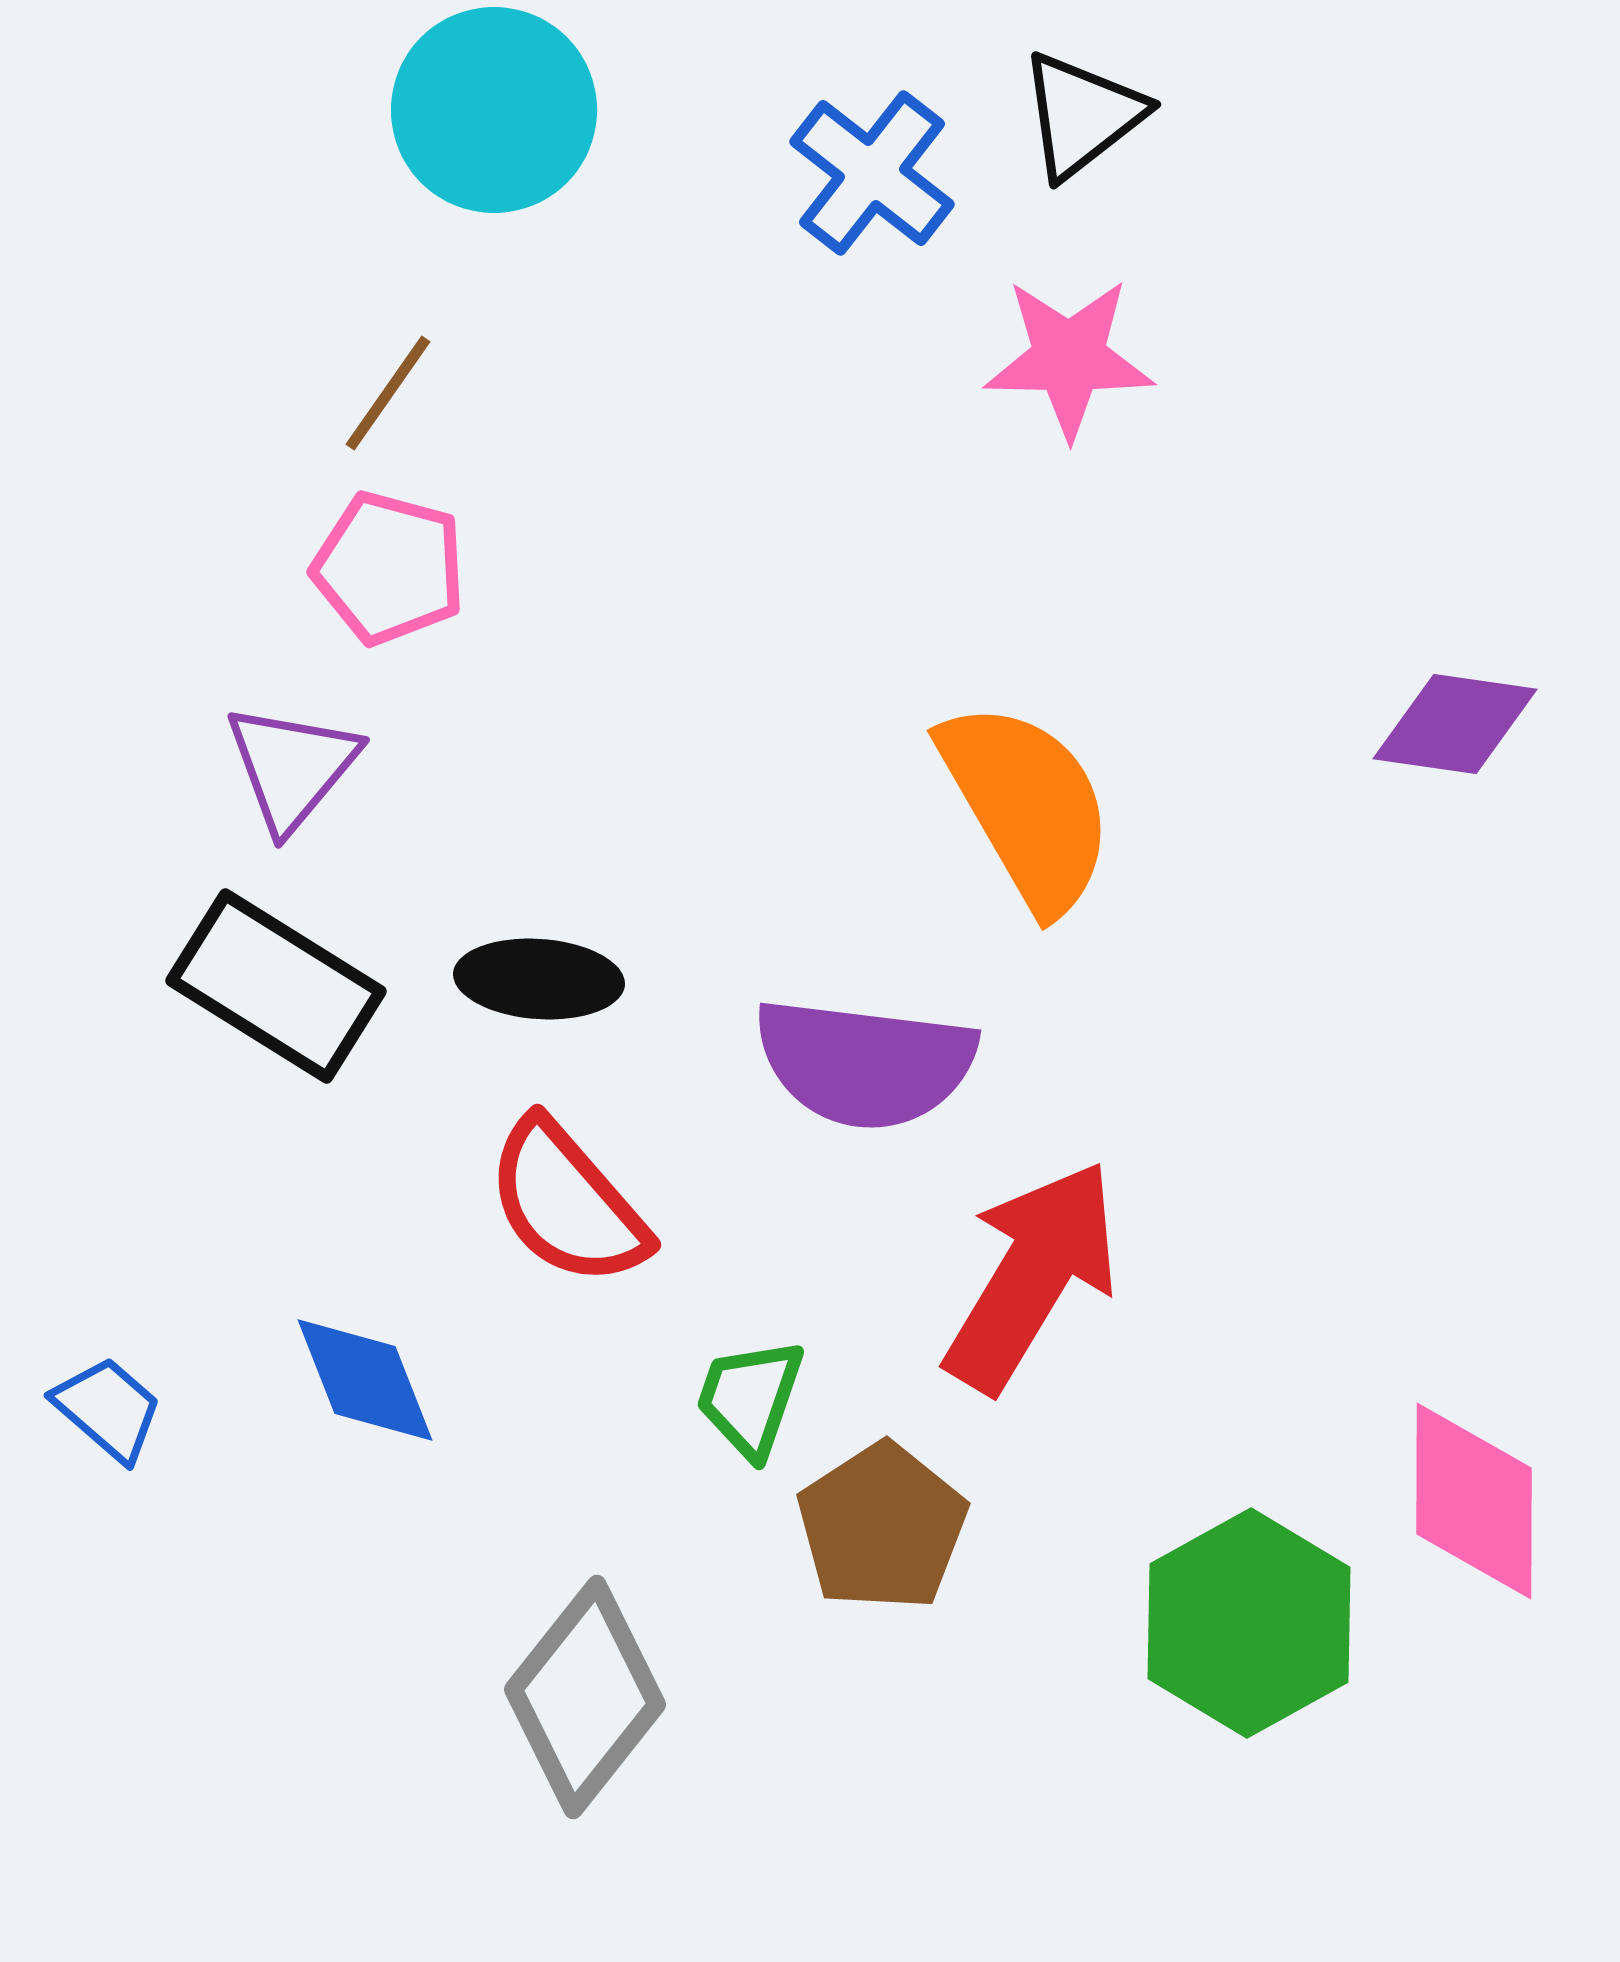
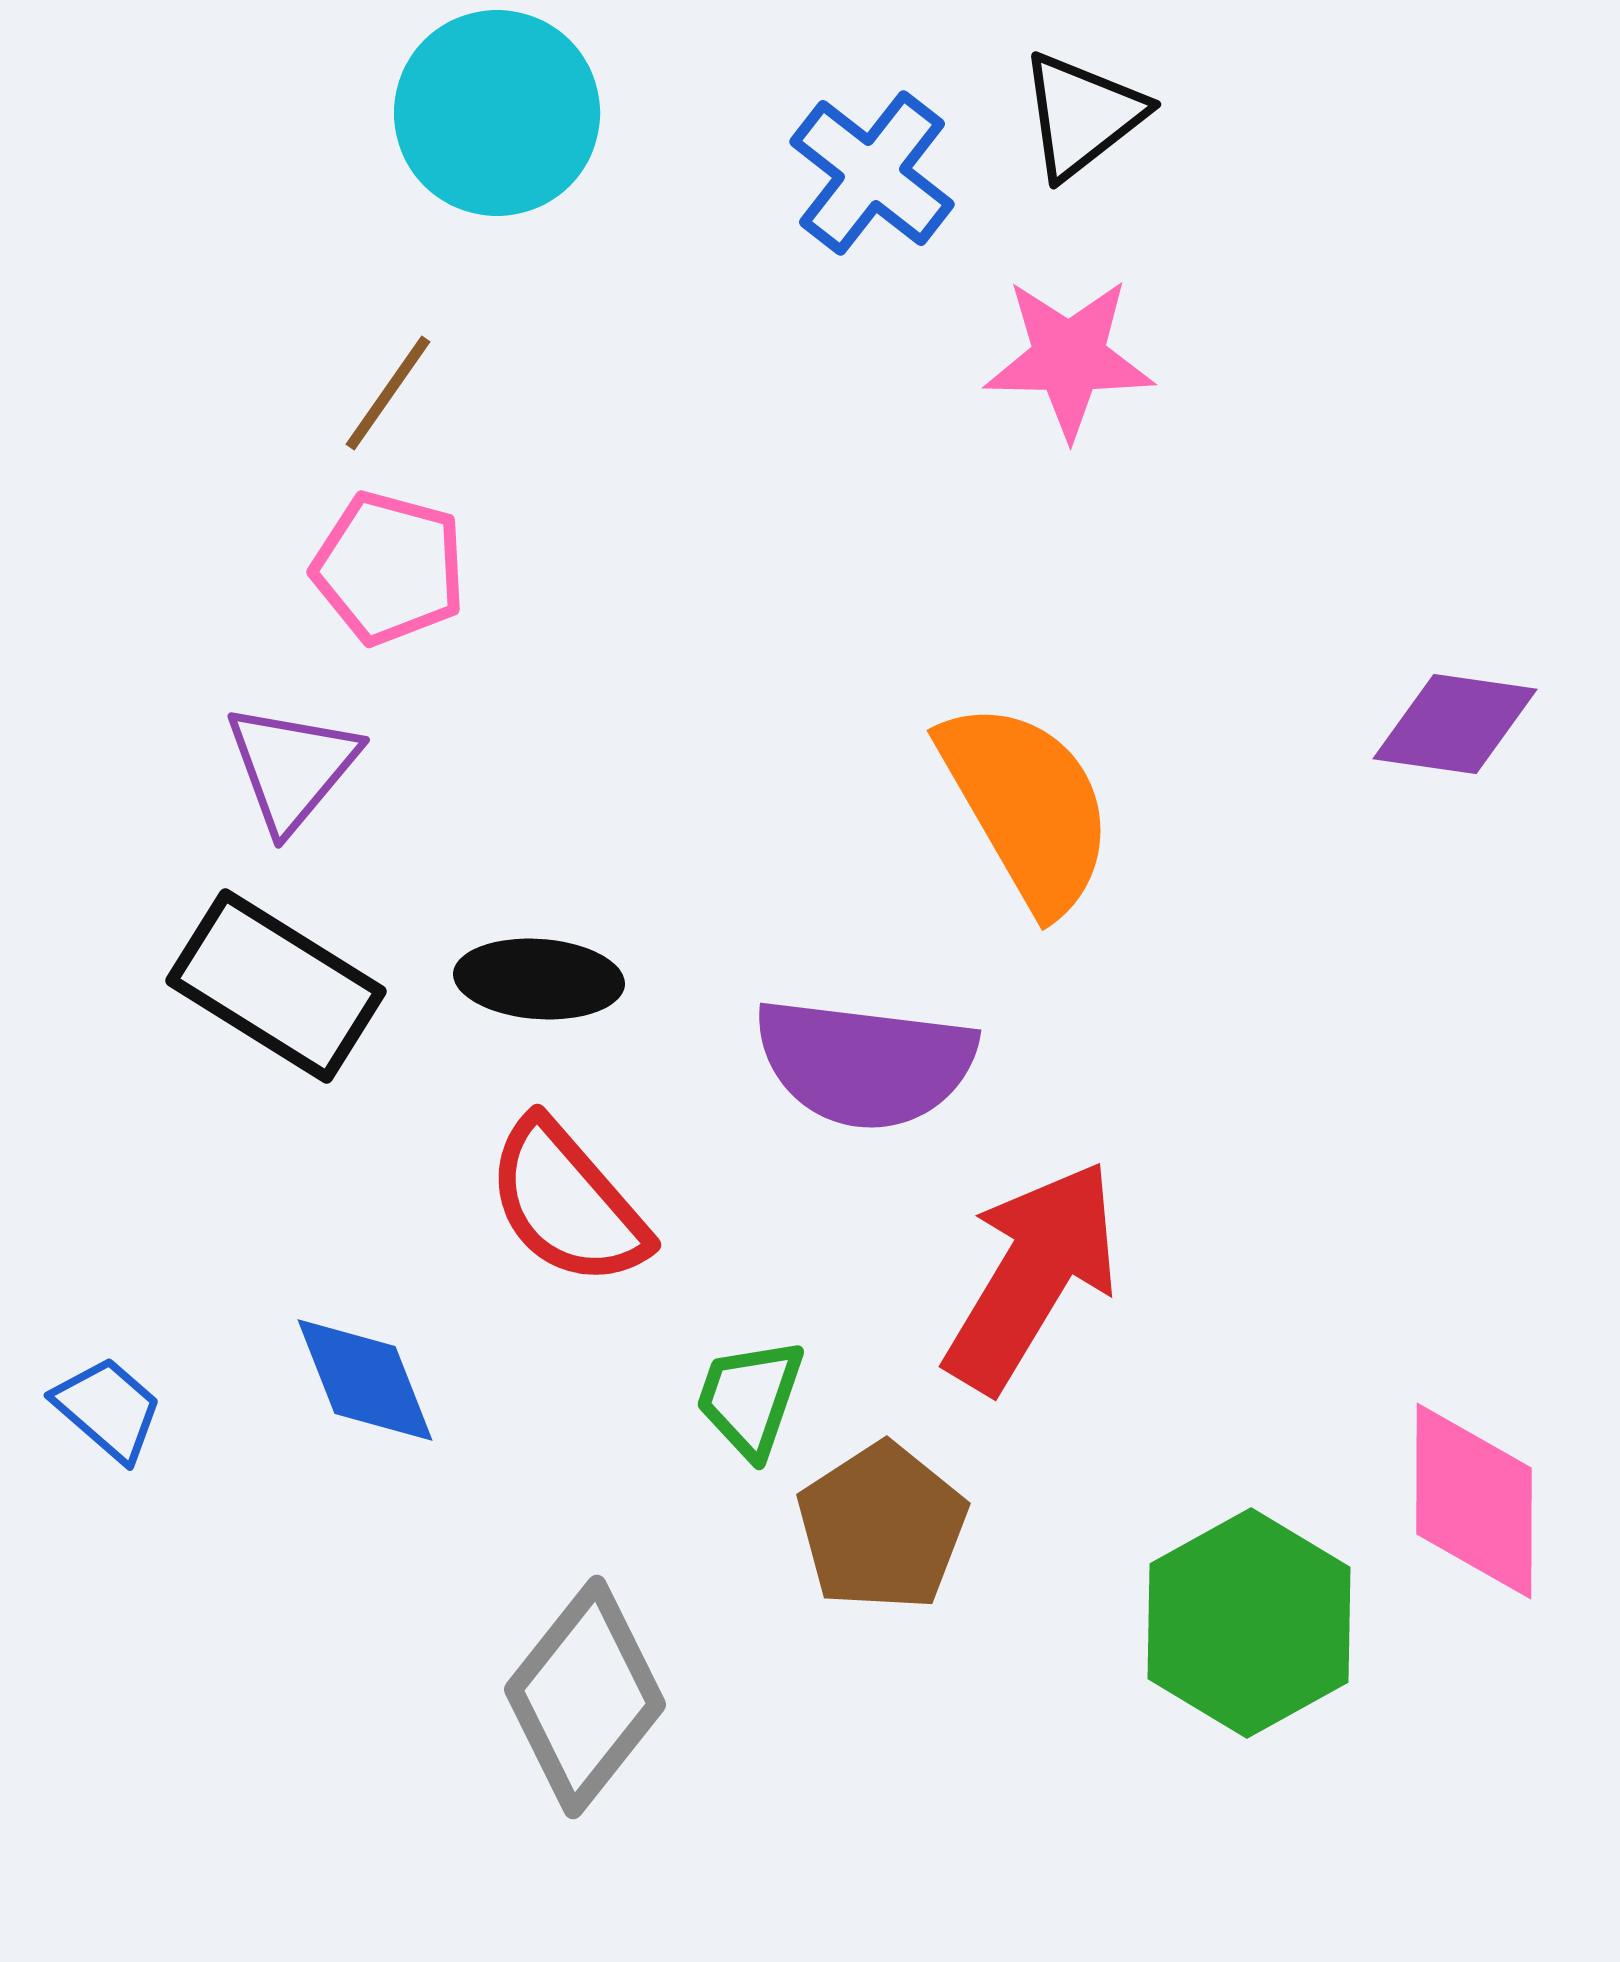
cyan circle: moved 3 px right, 3 px down
